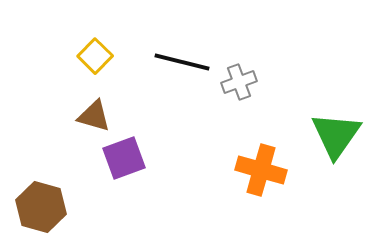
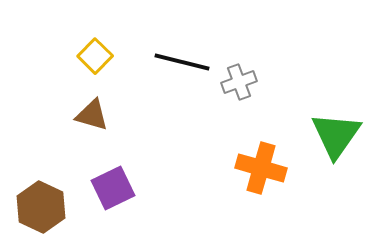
brown triangle: moved 2 px left, 1 px up
purple square: moved 11 px left, 30 px down; rotated 6 degrees counterclockwise
orange cross: moved 2 px up
brown hexagon: rotated 9 degrees clockwise
